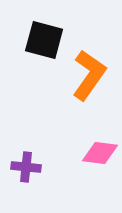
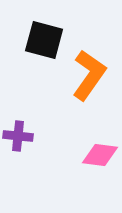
pink diamond: moved 2 px down
purple cross: moved 8 px left, 31 px up
